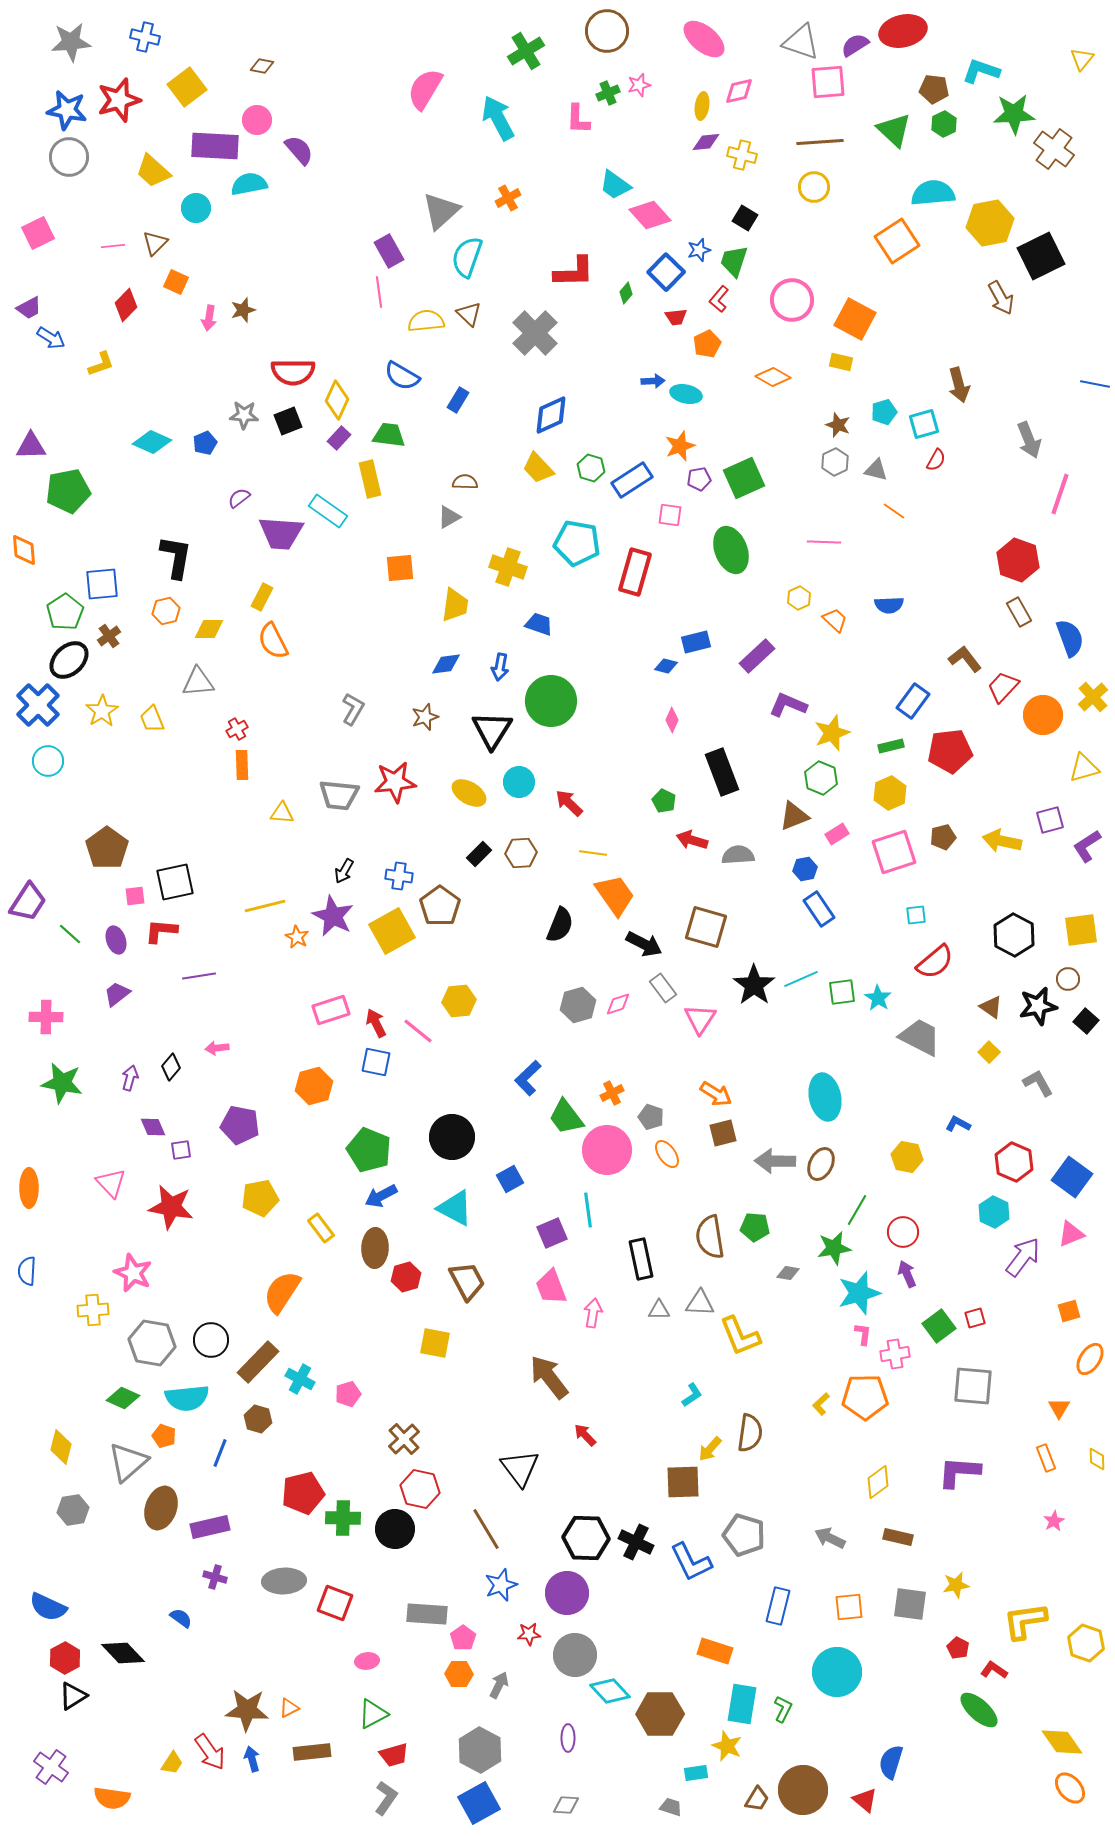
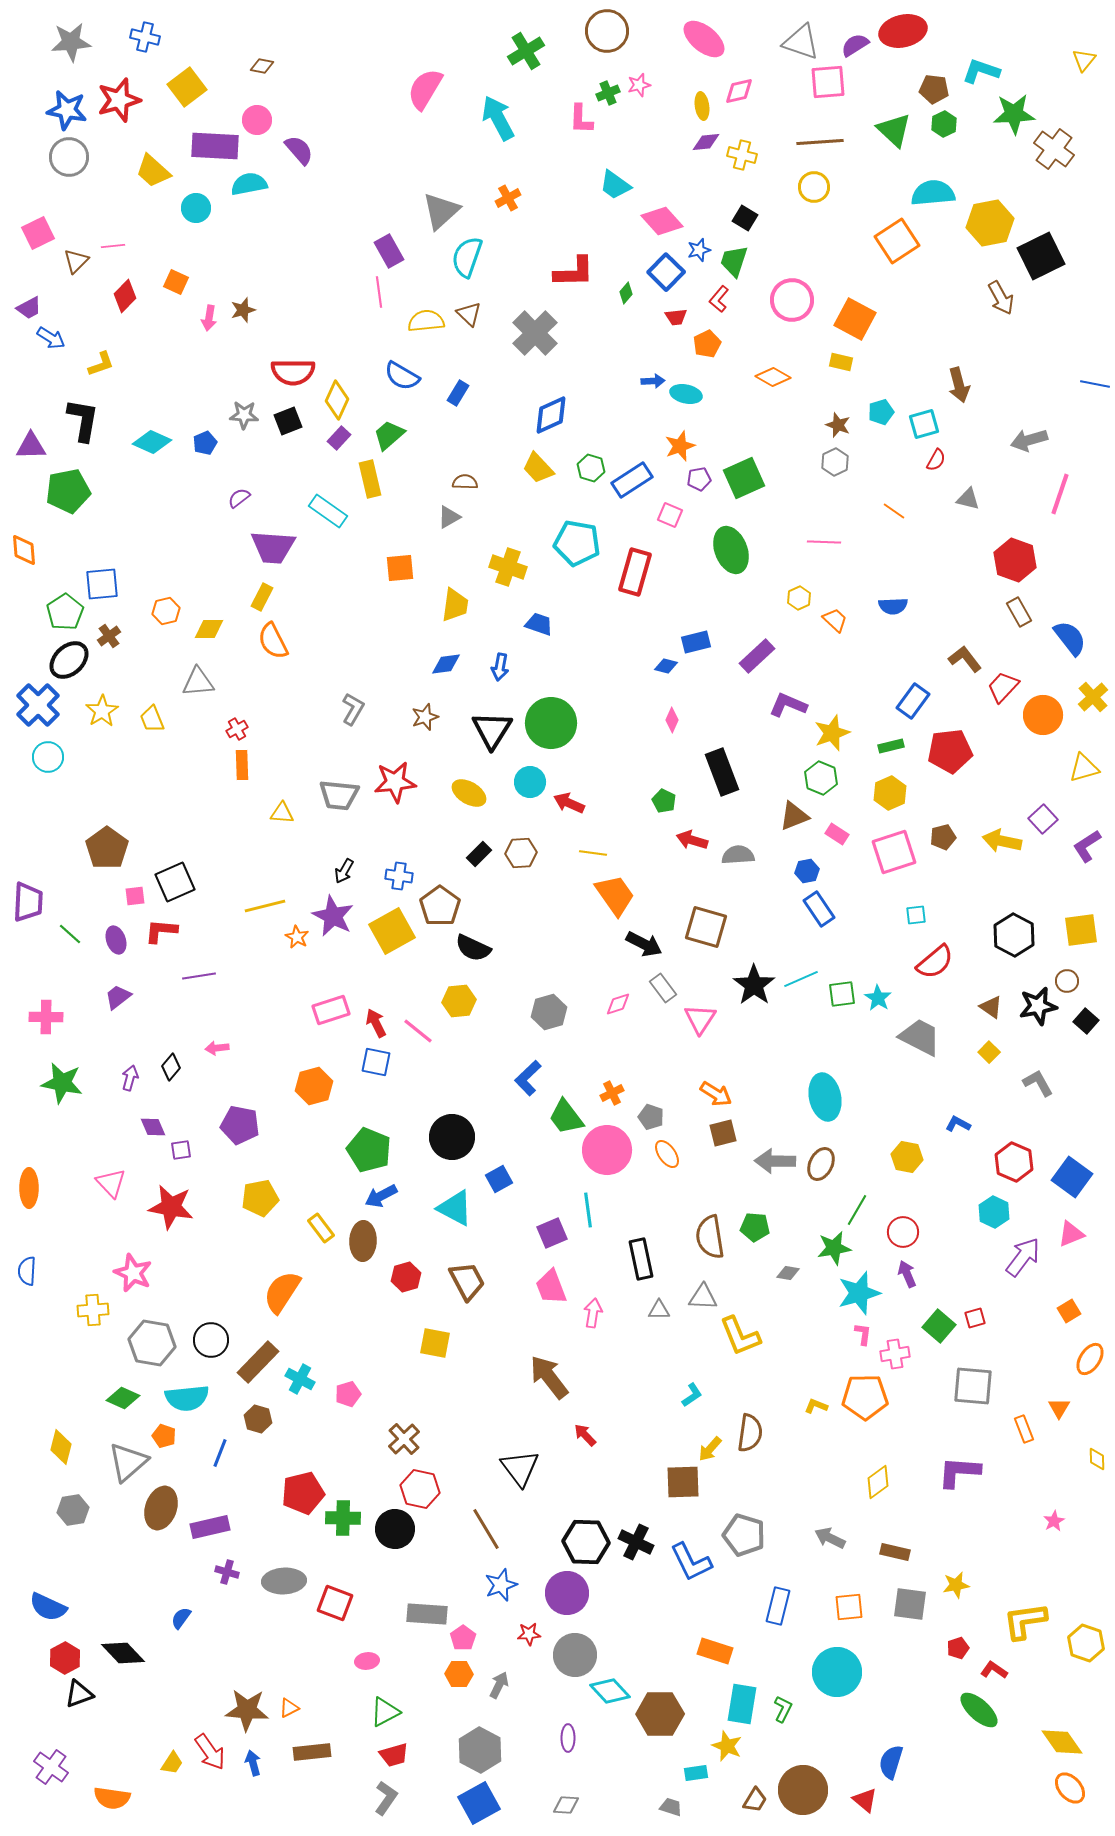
yellow triangle at (1082, 59): moved 2 px right, 1 px down
yellow ellipse at (702, 106): rotated 16 degrees counterclockwise
pink L-shape at (578, 119): moved 3 px right
pink diamond at (650, 215): moved 12 px right, 6 px down
brown triangle at (155, 243): moved 79 px left, 18 px down
red diamond at (126, 305): moved 1 px left, 9 px up
blue rectangle at (458, 400): moved 7 px up
cyan pentagon at (884, 412): moved 3 px left
green trapezoid at (389, 435): rotated 48 degrees counterclockwise
gray arrow at (1029, 440): rotated 96 degrees clockwise
gray triangle at (876, 470): moved 92 px right, 29 px down
pink square at (670, 515): rotated 15 degrees clockwise
purple trapezoid at (281, 533): moved 8 px left, 14 px down
black L-shape at (176, 557): moved 93 px left, 137 px up
red hexagon at (1018, 560): moved 3 px left
blue semicircle at (889, 605): moved 4 px right, 1 px down
blue semicircle at (1070, 638): rotated 18 degrees counterclockwise
green circle at (551, 701): moved 22 px down
cyan circle at (48, 761): moved 4 px up
cyan circle at (519, 782): moved 11 px right
red arrow at (569, 803): rotated 20 degrees counterclockwise
purple square at (1050, 820): moved 7 px left, 1 px up; rotated 28 degrees counterclockwise
pink rectangle at (837, 834): rotated 65 degrees clockwise
blue hexagon at (805, 869): moved 2 px right, 2 px down
black square at (175, 882): rotated 12 degrees counterclockwise
purple trapezoid at (28, 902): rotated 30 degrees counterclockwise
black semicircle at (560, 925): moved 87 px left, 23 px down; rotated 93 degrees clockwise
brown circle at (1068, 979): moved 1 px left, 2 px down
green square at (842, 992): moved 2 px down
purple trapezoid at (117, 994): moved 1 px right, 3 px down
gray hexagon at (578, 1005): moved 29 px left, 7 px down
blue square at (510, 1179): moved 11 px left
brown ellipse at (375, 1248): moved 12 px left, 7 px up
gray triangle at (700, 1303): moved 3 px right, 6 px up
orange square at (1069, 1311): rotated 15 degrees counterclockwise
green square at (939, 1326): rotated 12 degrees counterclockwise
yellow L-shape at (821, 1404): moved 5 px left, 2 px down; rotated 65 degrees clockwise
orange rectangle at (1046, 1458): moved 22 px left, 29 px up
brown rectangle at (898, 1537): moved 3 px left, 15 px down
black hexagon at (586, 1538): moved 4 px down
purple cross at (215, 1577): moved 12 px right, 5 px up
blue semicircle at (181, 1618): rotated 90 degrees counterclockwise
red pentagon at (958, 1648): rotated 25 degrees clockwise
black triangle at (73, 1696): moved 6 px right, 2 px up; rotated 12 degrees clockwise
green triangle at (373, 1714): moved 12 px right, 2 px up
blue arrow at (252, 1759): moved 1 px right, 4 px down
brown trapezoid at (757, 1799): moved 2 px left, 1 px down
